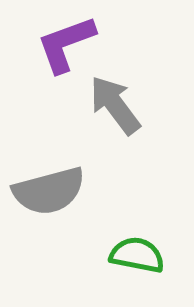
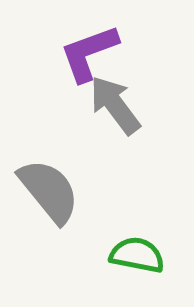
purple L-shape: moved 23 px right, 9 px down
gray semicircle: rotated 114 degrees counterclockwise
